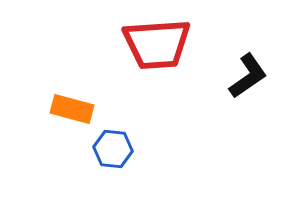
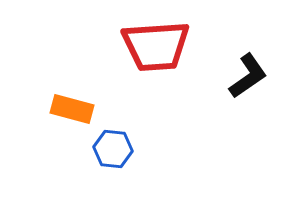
red trapezoid: moved 1 px left, 2 px down
